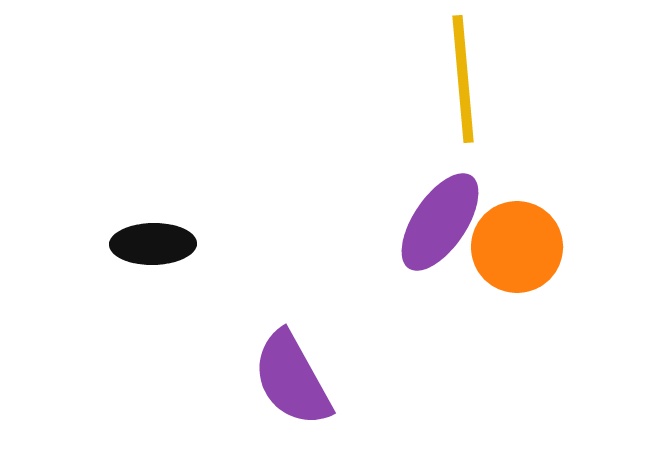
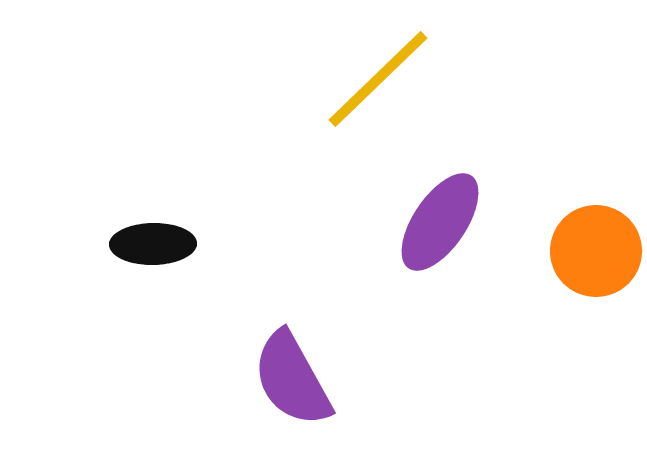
yellow line: moved 85 px left; rotated 51 degrees clockwise
orange circle: moved 79 px right, 4 px down
